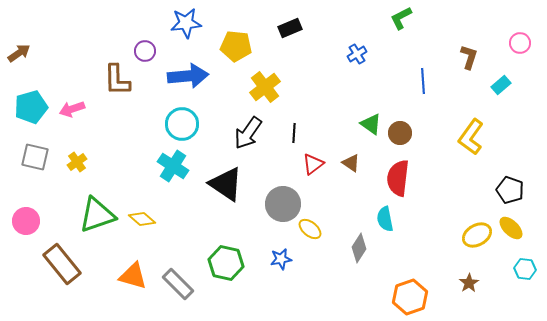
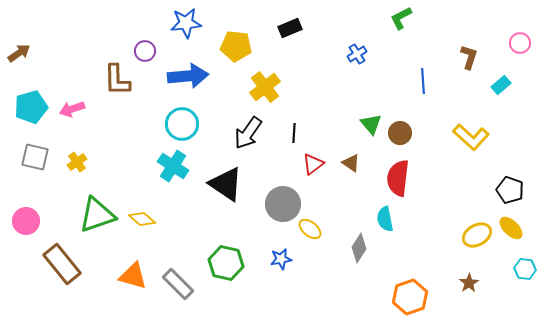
green triangle at (371, 124): rotated 15 degrees clockwise
yellow L-shape at (471, 137): rotated 84 degrees counterclockwise
